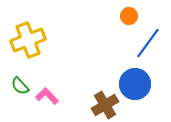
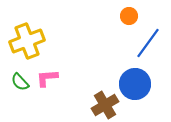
yellow cross: moved 1 px left, 1 px down
green semicircle: moved 4 px up
pink L-shape: moved 18 px up; rotated 50 degrees counterclockwise
